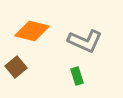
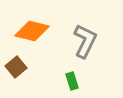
gray L-shape: rotated 88 degrees counterclockwise
green rectangle: moved 5 px left, 5 px down
